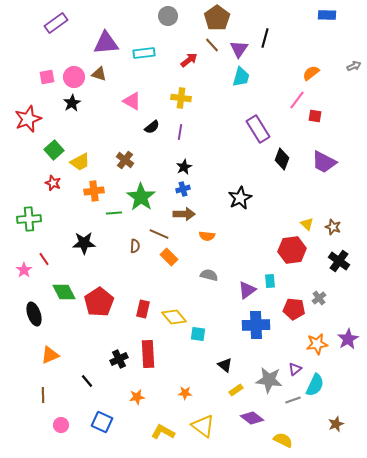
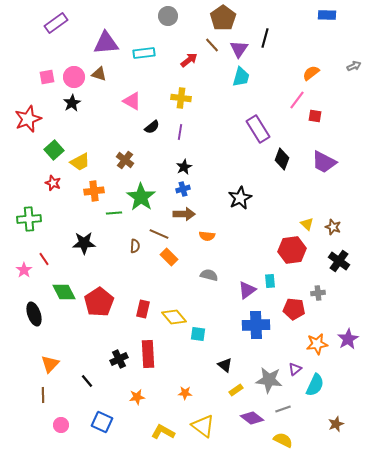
brown pentagon at (217, 18): moved 6 px right
gray cross at (319, 298): moved 1 px left, 5 px up; rotated 32 degrees clockwise
orange triangle at (50, 355): moved 9 px down; rotated 24 degrees counterclockwise
gray line at (293, 400): moved 10 px left, 9 px down
